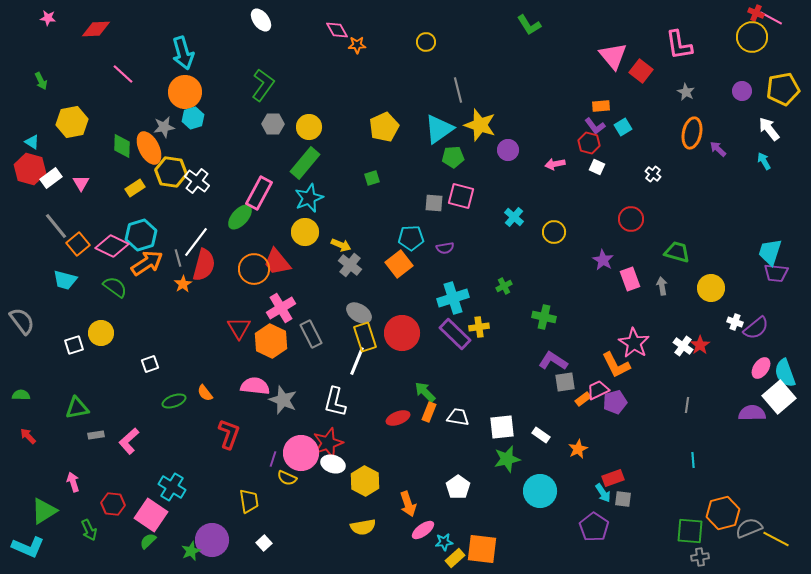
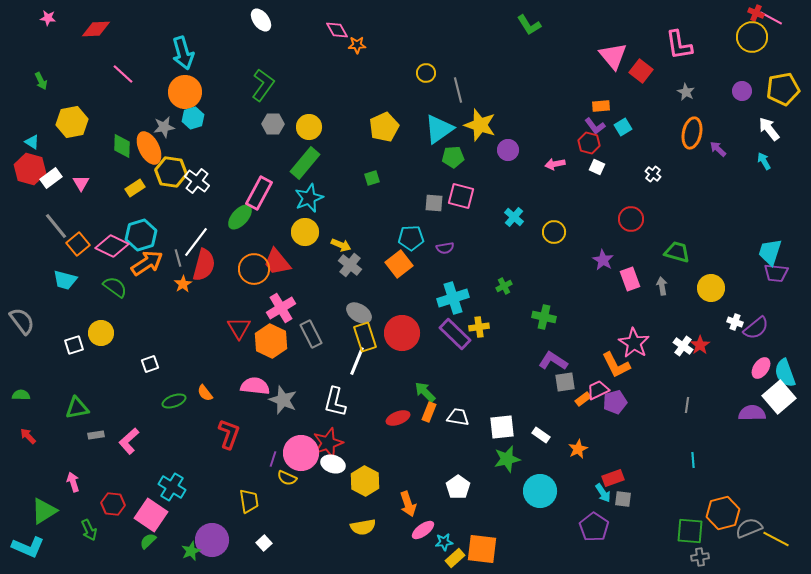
yellow circle at (426, 42): moved 31 px down
